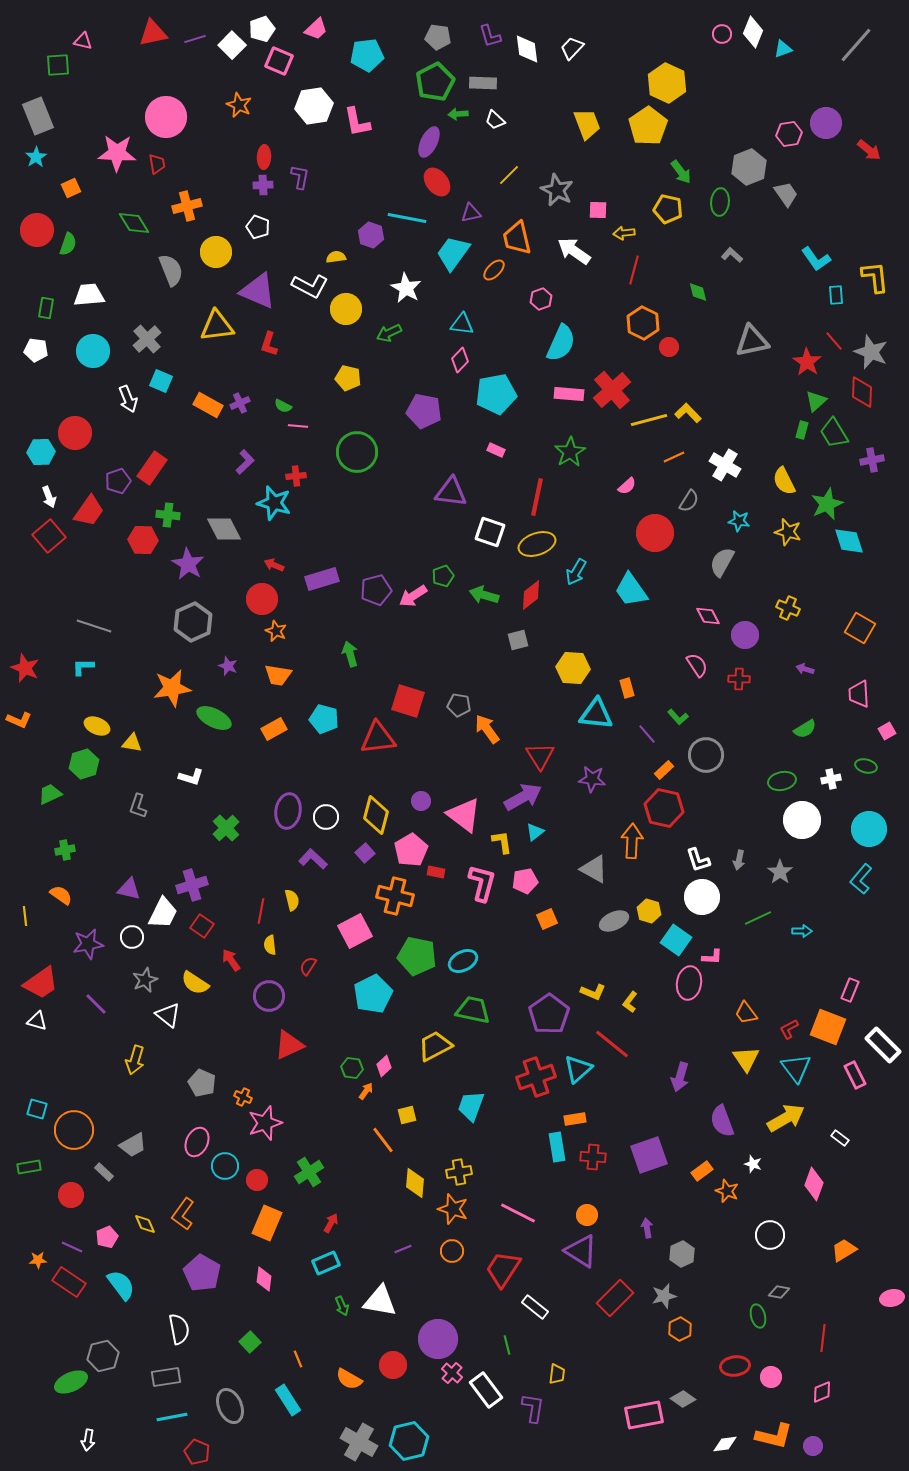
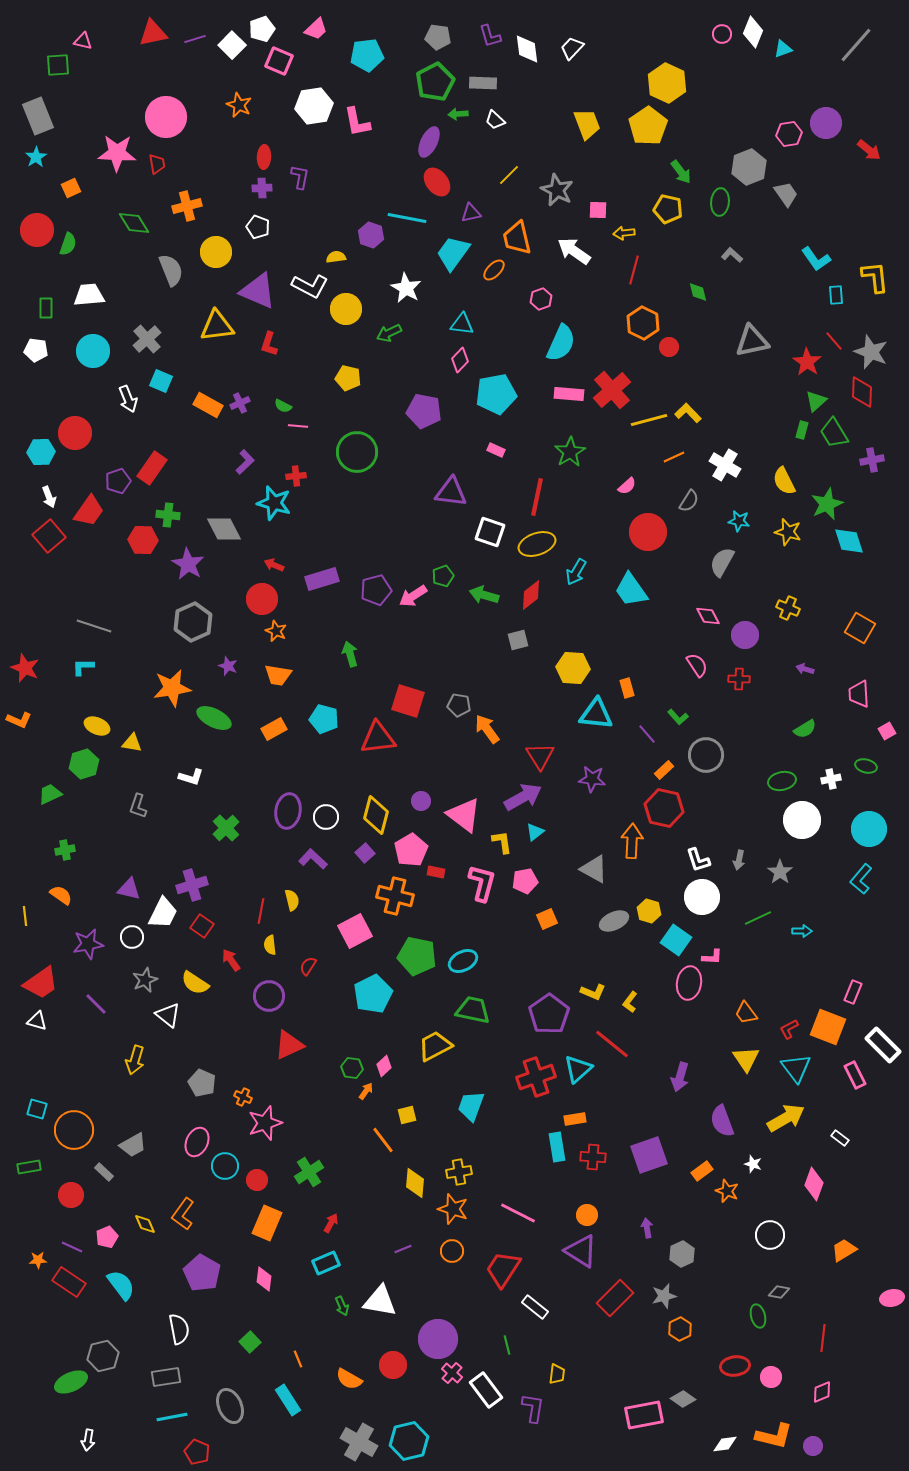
purple cross at (263, 185): moved 1 px left, 3 px down
green rectangle at (46, 308): rotated 10 degrees counterclockwise
red circle at (655, 533): moved 7 px left, 1 px up
pink rectangle at (850, 990): moved 3 px right, 2 px down
